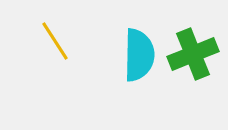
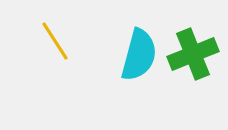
cyan semicircle: rotated 14 degrees clockwise
